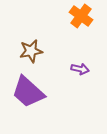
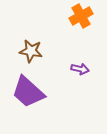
orange cross: rotated 25 degrees clockwise
brown star: rotated 20 degrees clockwise
